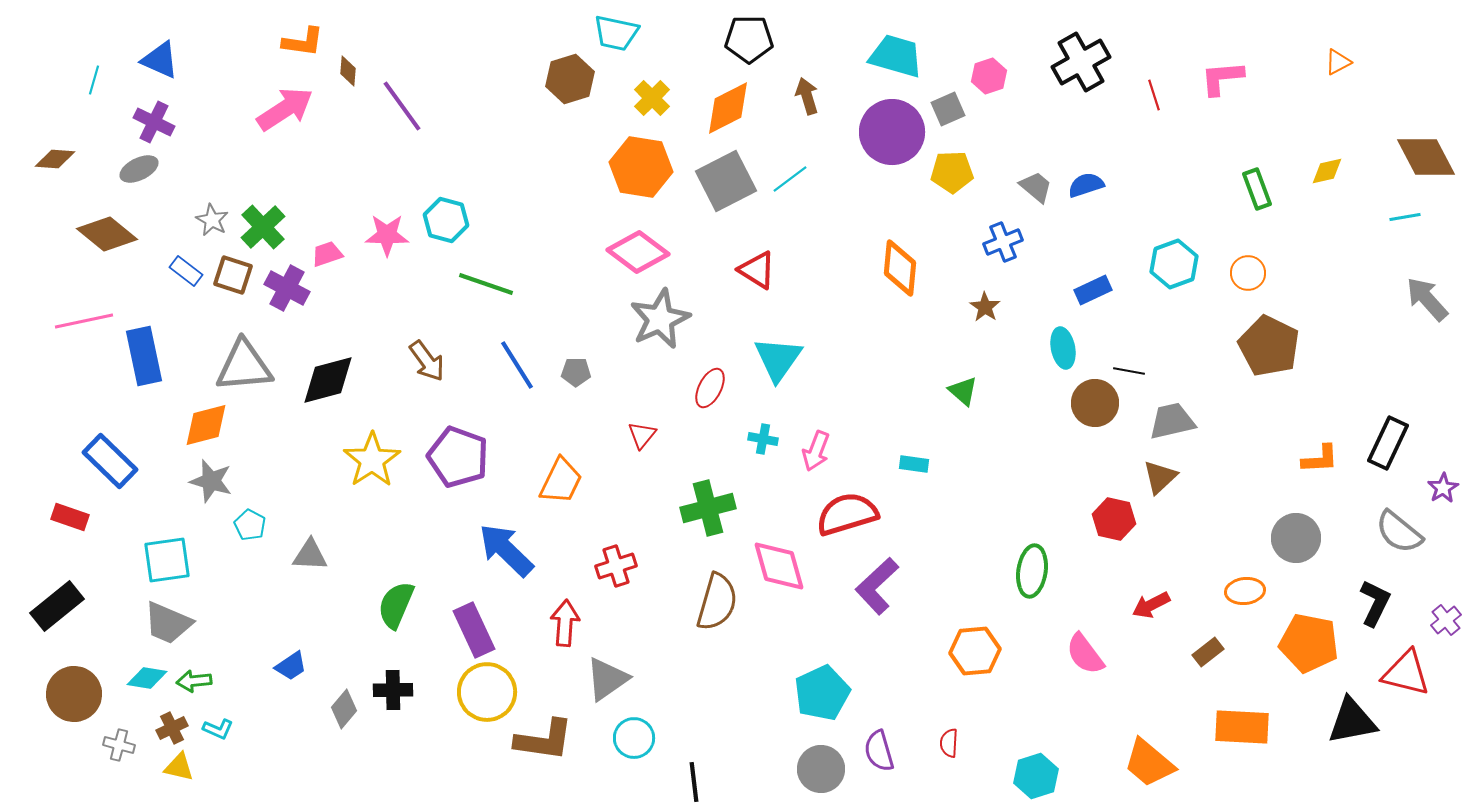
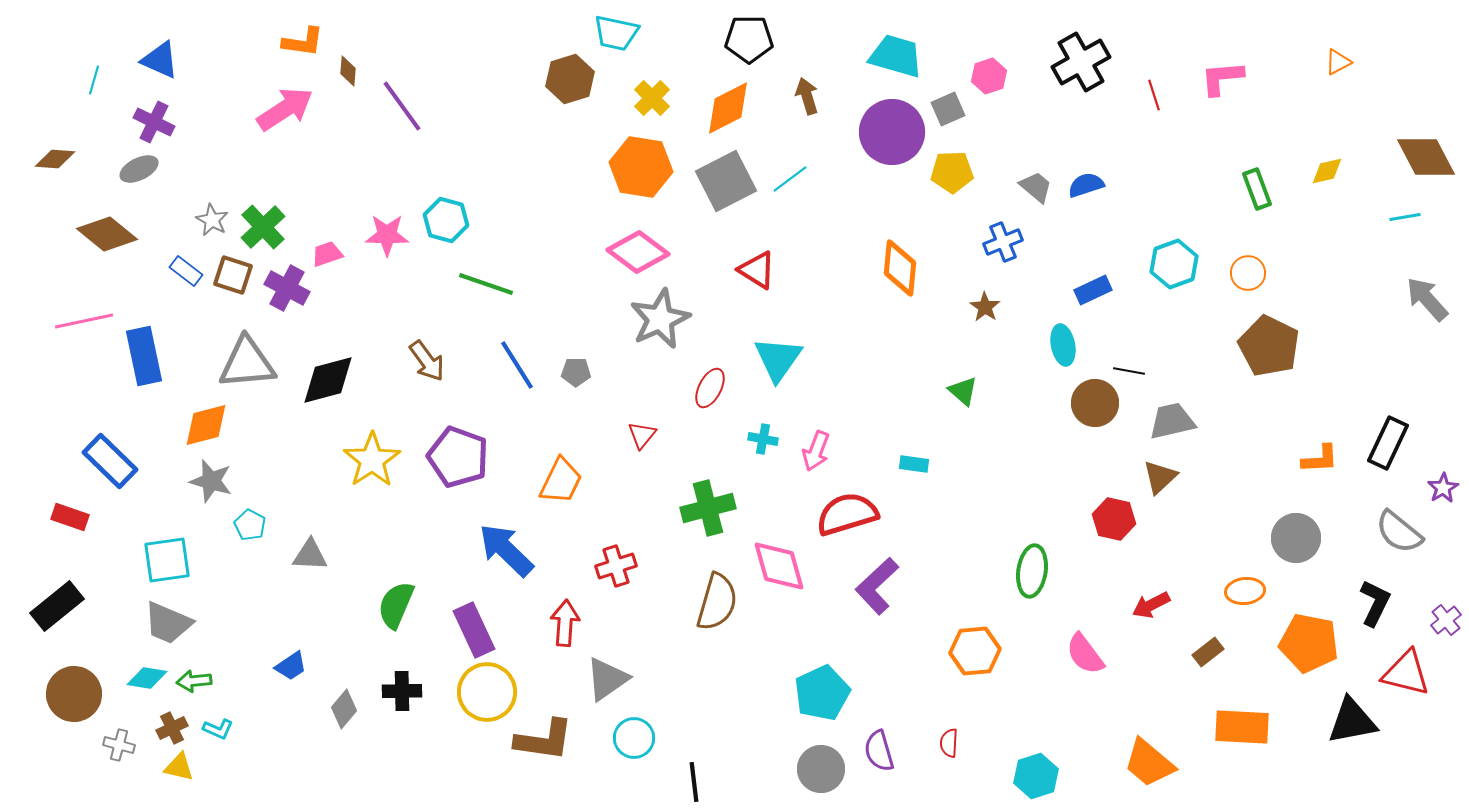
cyan ellipse at (1063, 348): moved 3 px up
gray triangle at (244, 366): moved 3 px right, 3 px up
black cross at (393, 690): moved 9 px right, 1 px down
